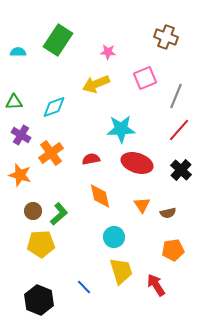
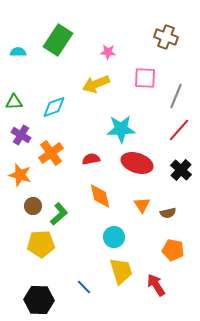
pink square: rotated 25 degrees clockwise
brown circle: moved 5 px up
orange pentagon: rotated 20 degrees clockwise
black hexagon: rotated 20 degrees counterclockwise
